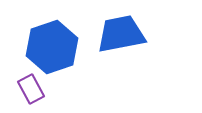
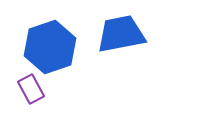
blue hexagon: moved 2 px left
